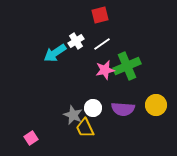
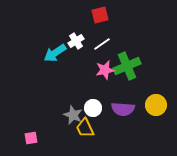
pink square: rotated 24 degrees clockwise
